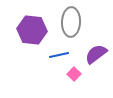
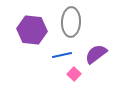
blue line: moved 3 px right
